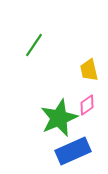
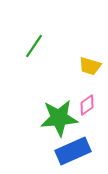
green line: moved 1 px down
yellow trapezoid: moved 1 px right, 4 px up; rotated 60 degrees counterclockwise
green star: rotated 18 degrees clockwise
